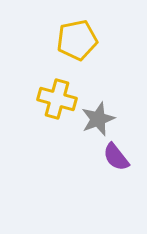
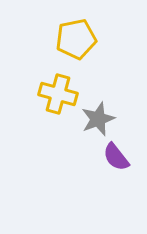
yellow pentagon: moved 1 px left, 1 px up
yellow cross: moved 1 px right, 5 px up
